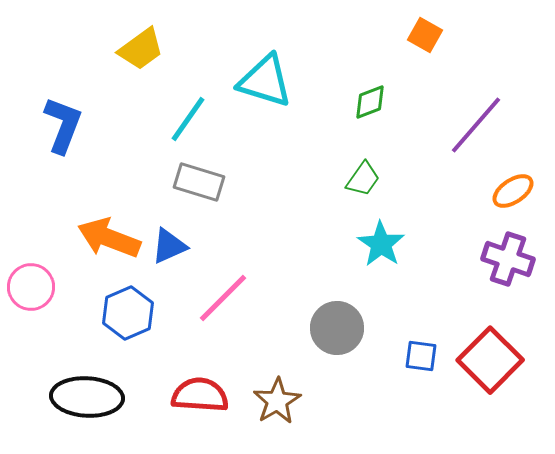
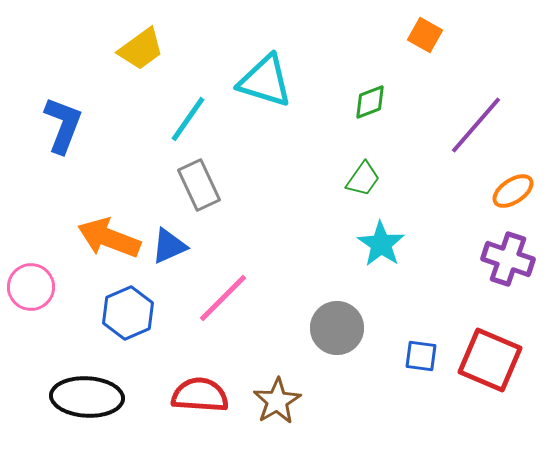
gray rectangle: moved 3 px down; rotated 48 degrees clockwise
red square: rotated 22 degrees counterclockwise
